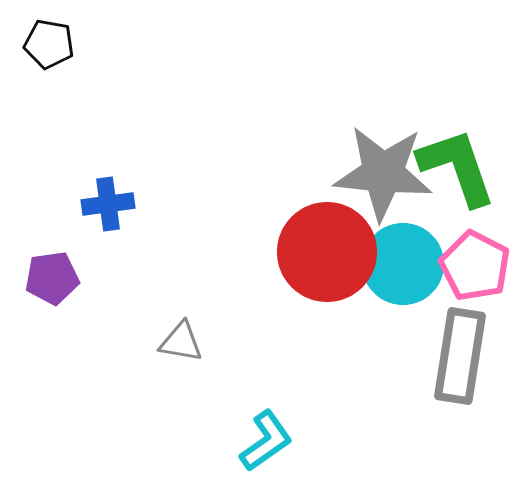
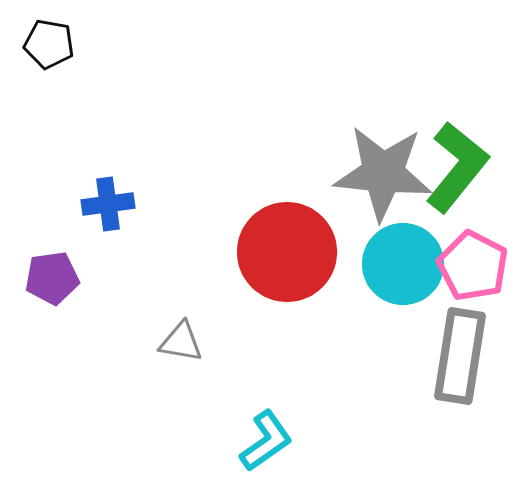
green L-shape: rotated 58 degrees clockwise
red circle: moved 40 px left
pink pentagon: moved 2 px left
